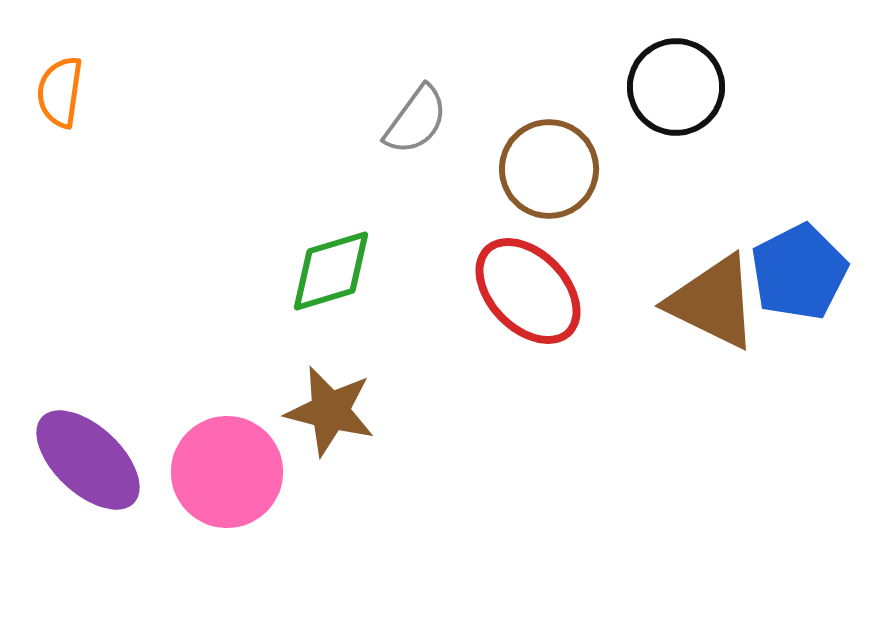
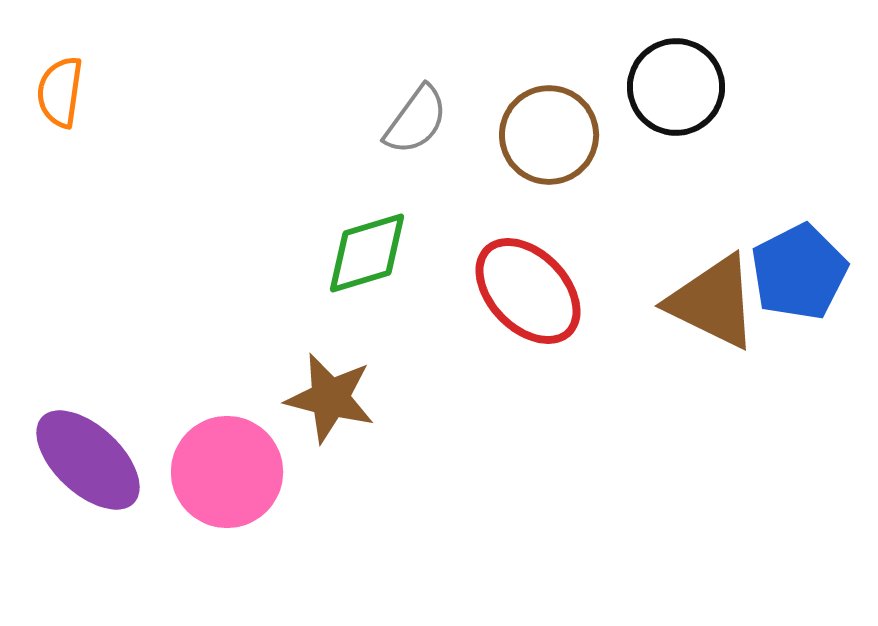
brown circle: moved 34 px up
green diamond: moved 36 px right, 18 px up
brown star: moved 13 px up
